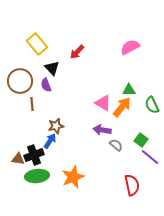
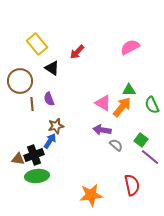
black triangle: rotated 14 degrees counterclockwise
purple semicircle: moved 3 px right, 14 px down
orange star: moved 18 px right, 18 px down; rotated 15 degrees clockwise
